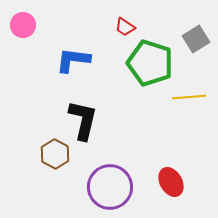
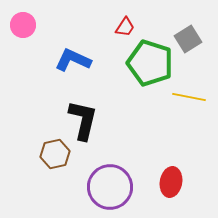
red trapezoid: rotated 90 degrees counterclockwise
gray square: moved 8 px left
blue L-shape: rotated 18 degrees clockwise
yellow line: rotated 16 degrees clockwise
brown hexagon: rotated 20 degrees clockwise
red ellipse: rotated 40 degrees clockwise
